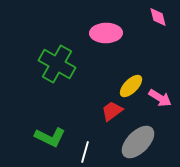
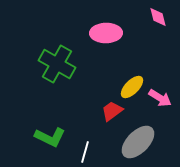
yellow ellipse: moved 1 px right, 1 px down
